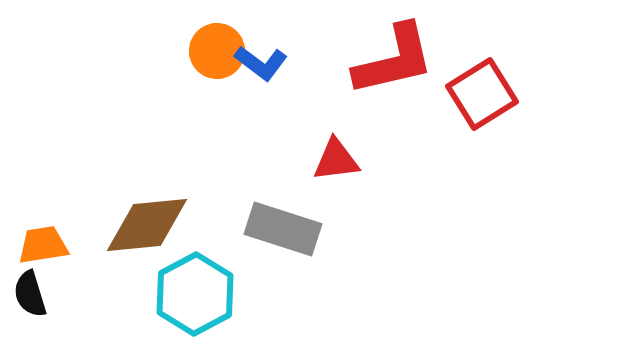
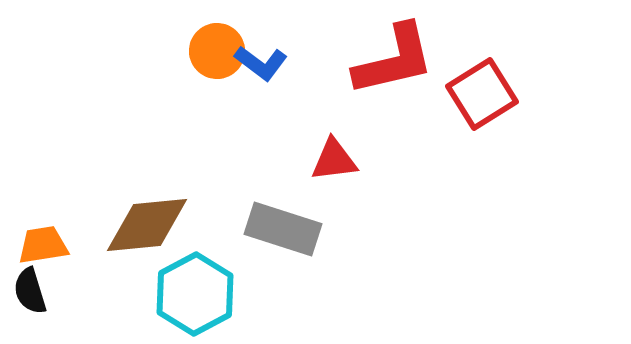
red triangle: moved 2 px left
black semicircle: moved 3 px up
